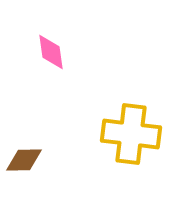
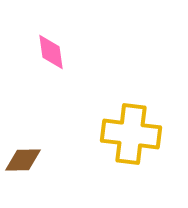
brown diamond: moved 1 px left
